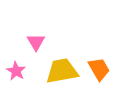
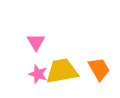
pink star: moved 22 px right, 3 px down; rotated 12 degrees counterclockwise
